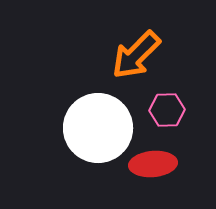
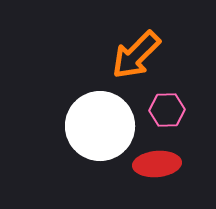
white circle: moved 2 px right, 2 px up
red ellipse: moved 4 px right
